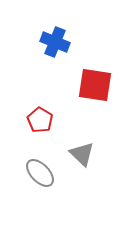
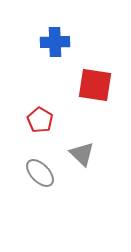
blue cross: rotated 24 degrees counterclockwise
